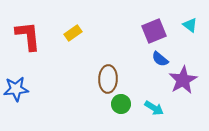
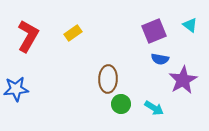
red L-shape: rotated 36 degrees clockwise
blue semicircle: rotated 30 degrees counterclockwise
